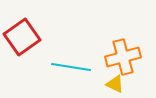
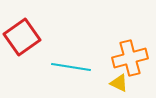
orange cross: moved 7 px right, 1 px down
yellow triangle: moved 4 px right, 1 px up
